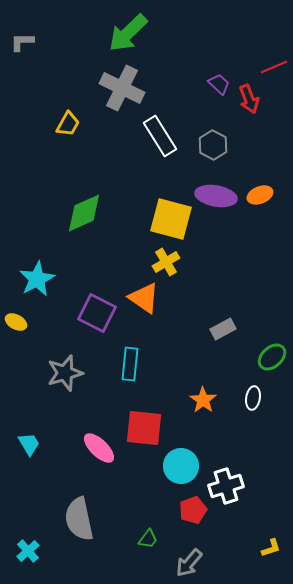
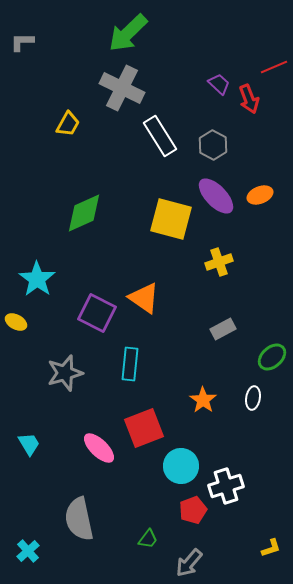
purple ellipse: rotated 36 degrees clockwise
yellow cross: moved 53 px right; rotated 12 degrees clockwise
cyan star: rotated 9 degrees counterclockwise
red square: rotated 27 degrees counterclockwise
